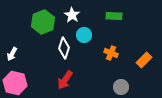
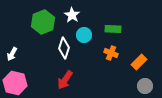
green rectangle: moved 1 px left, 13 px down
orange rectangle: moved 5 px left, 2 px down
gray circle: moved 24 px right, 1 px up
